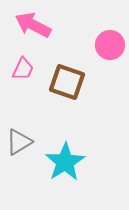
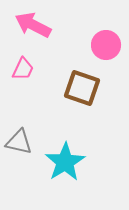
pink circle: moved 4 px left
brown square: moved 15 px right, 6 px down
gray triangle: rotated 44 degrees clockwise
